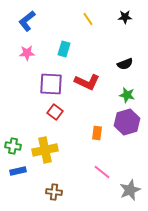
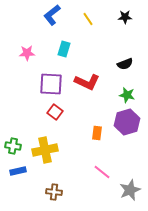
blue L-shape: moved 25 px right, 6 px up
